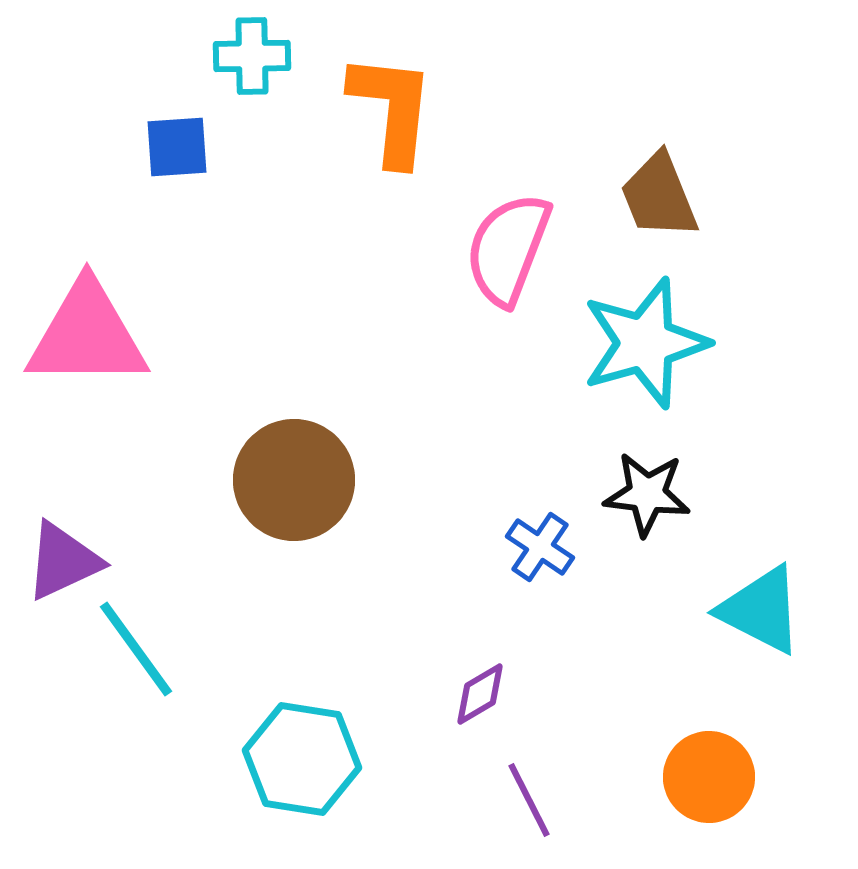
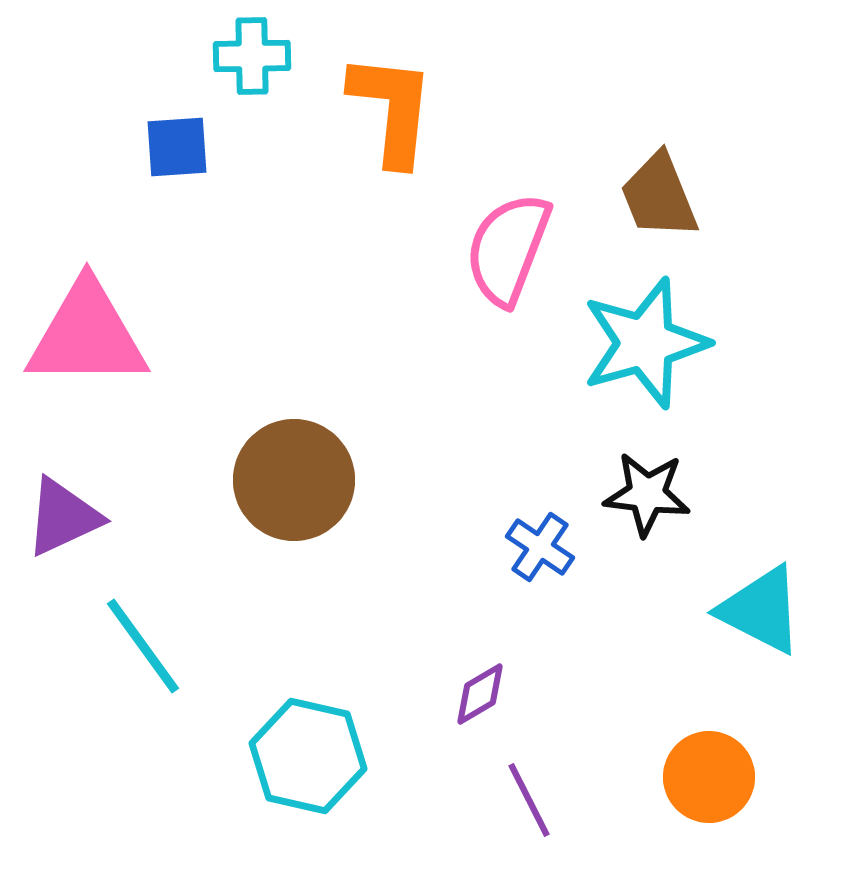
purple triangle: moved 44 px up
cyan line: moved 7 px right, 3 px up
cyan hexagon: moved 6 px right, 3 px up; rotated 4 degrees clockwise
